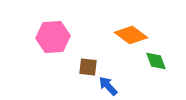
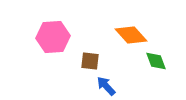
orange diamond: rotated 12 degrees clockwise
brown square: moved 2 px right, 6 px up
blue arrow: moved 2 px left
